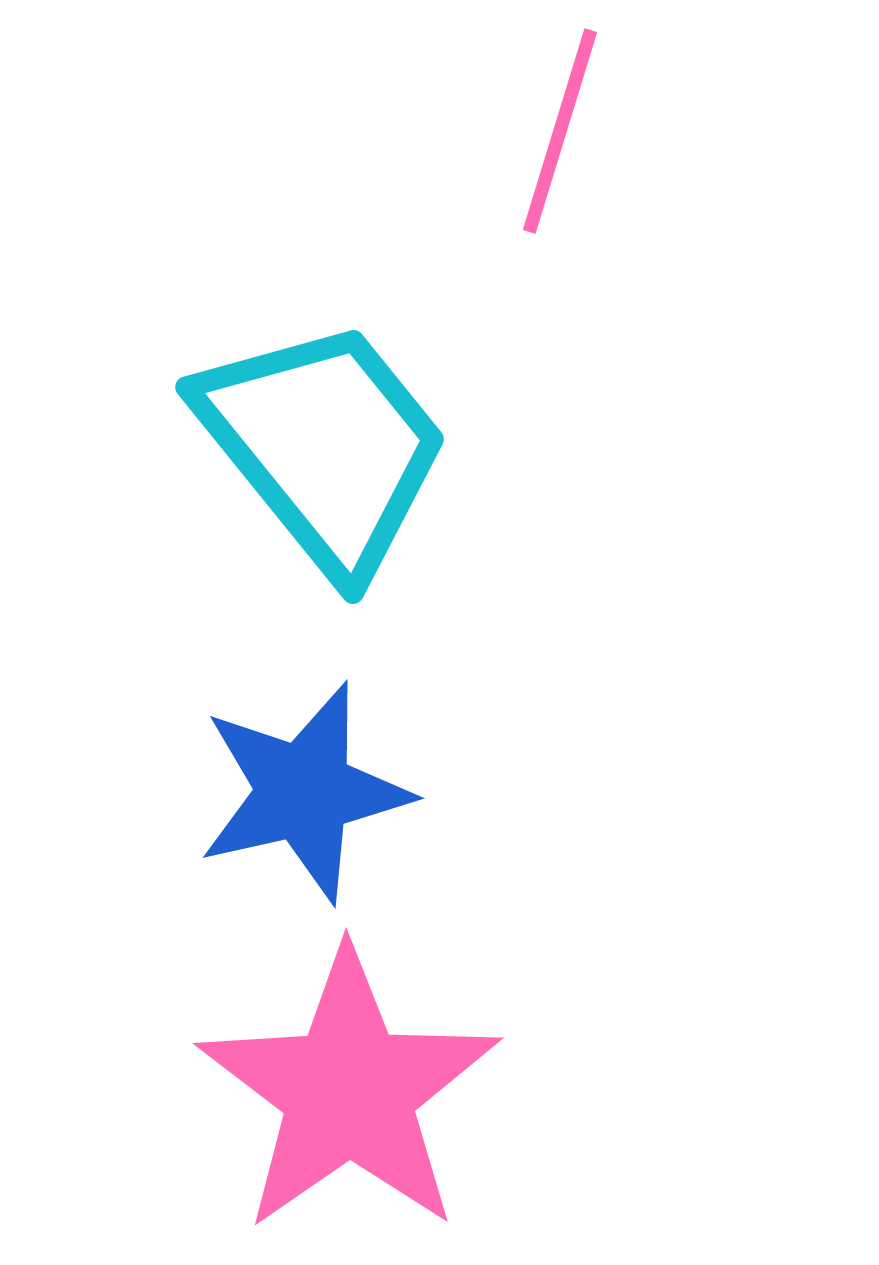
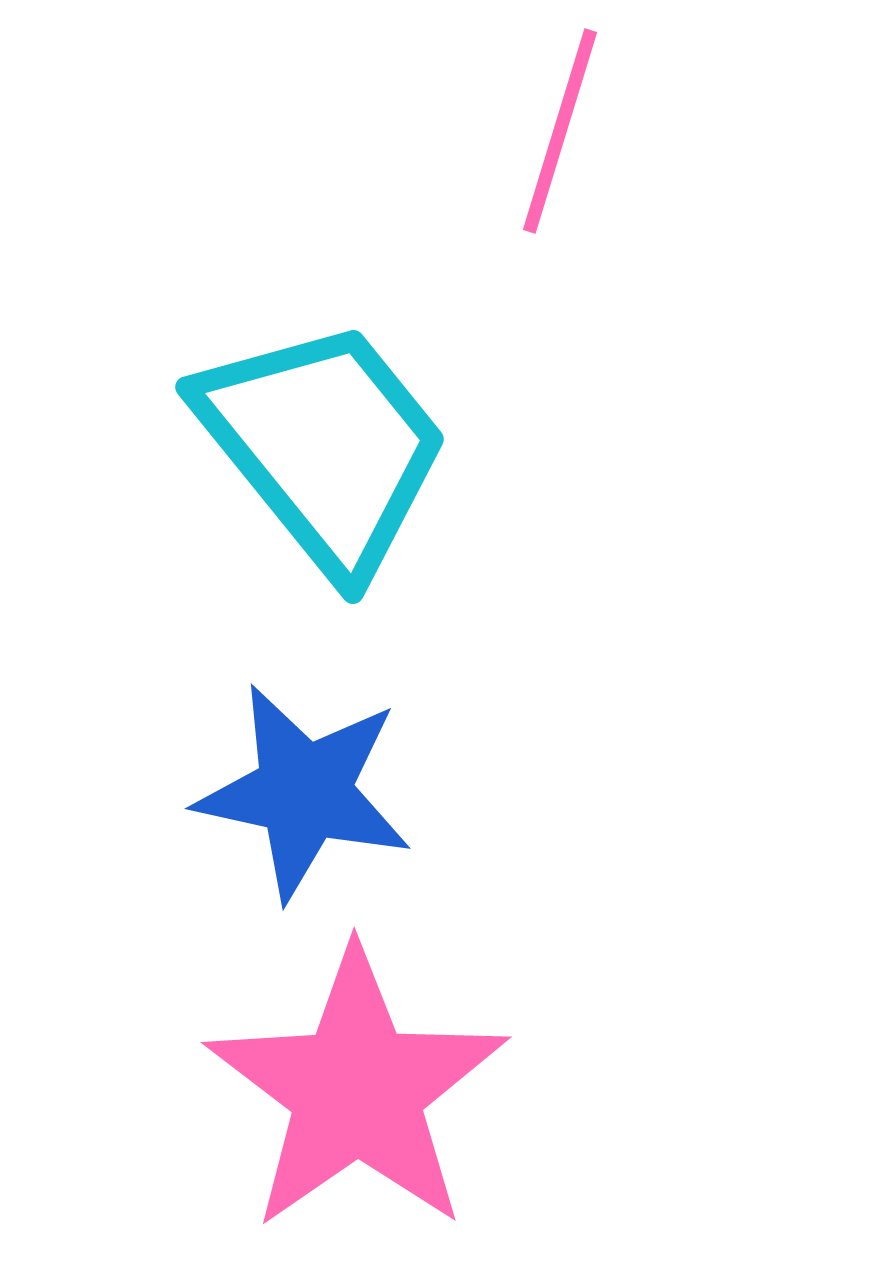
blue star: rotated 25 degrees clockwise
pink star: moved 8 px right, 1 px up
